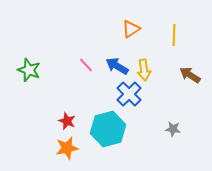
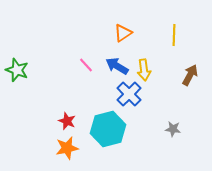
orange triangle: moved 8 px left, 4 px down
green star: moved 12 px left
brown arrow: rotated 85 degrees clockwise
